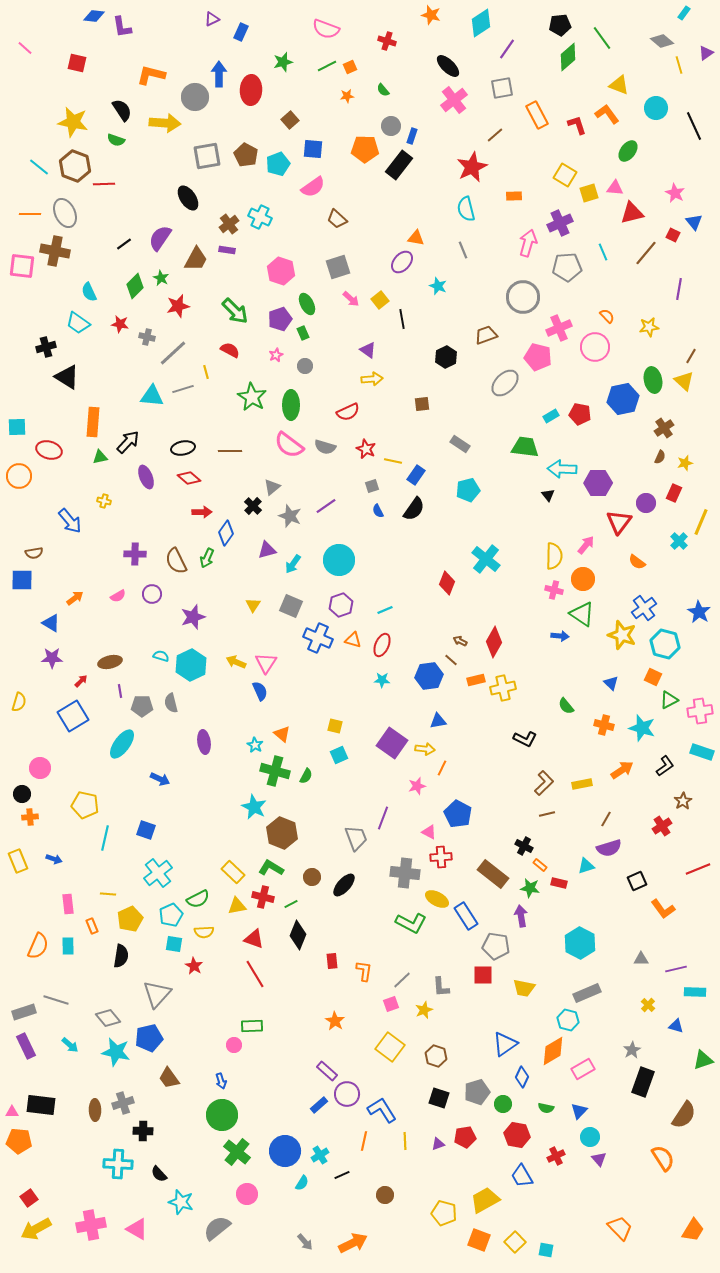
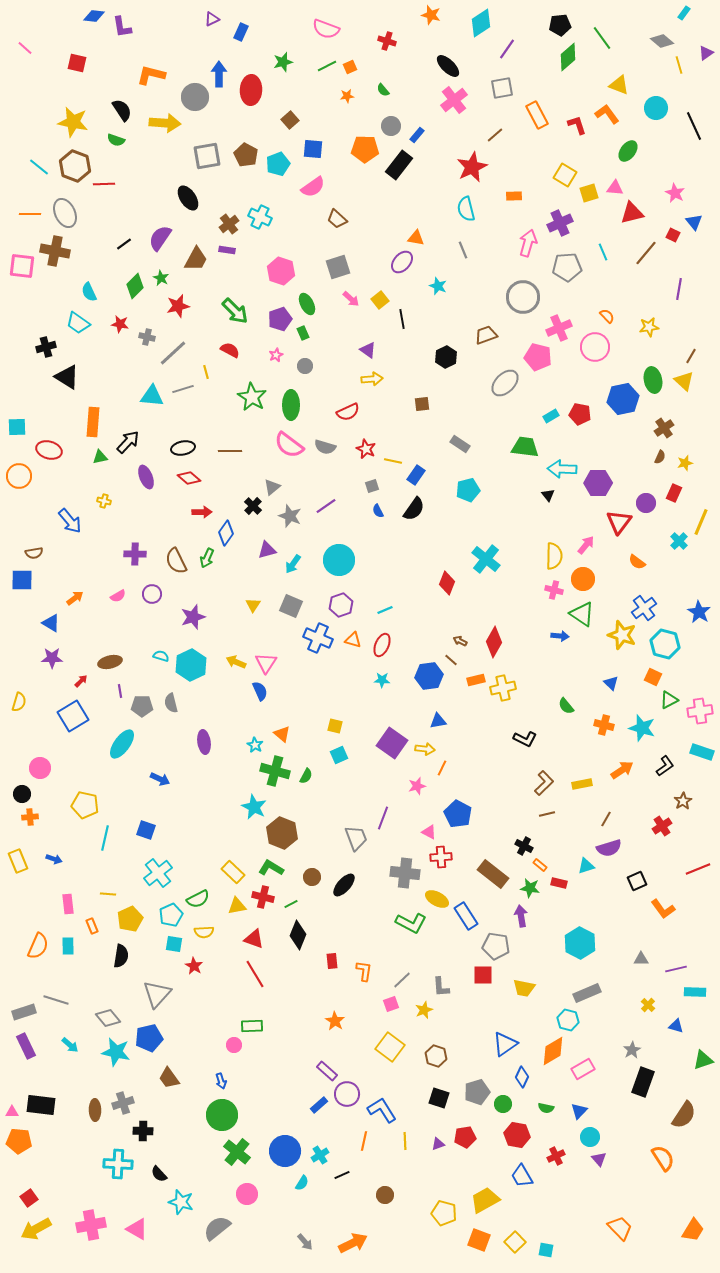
blue rectangle at (412, 136): moved 5 px right, 1 px up; rotated 21 degrees clockwise
